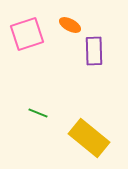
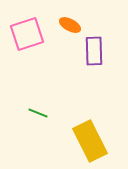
yellow rectangle: moved 1 px right, 3 px down; rotated 24 degrees clockwise
